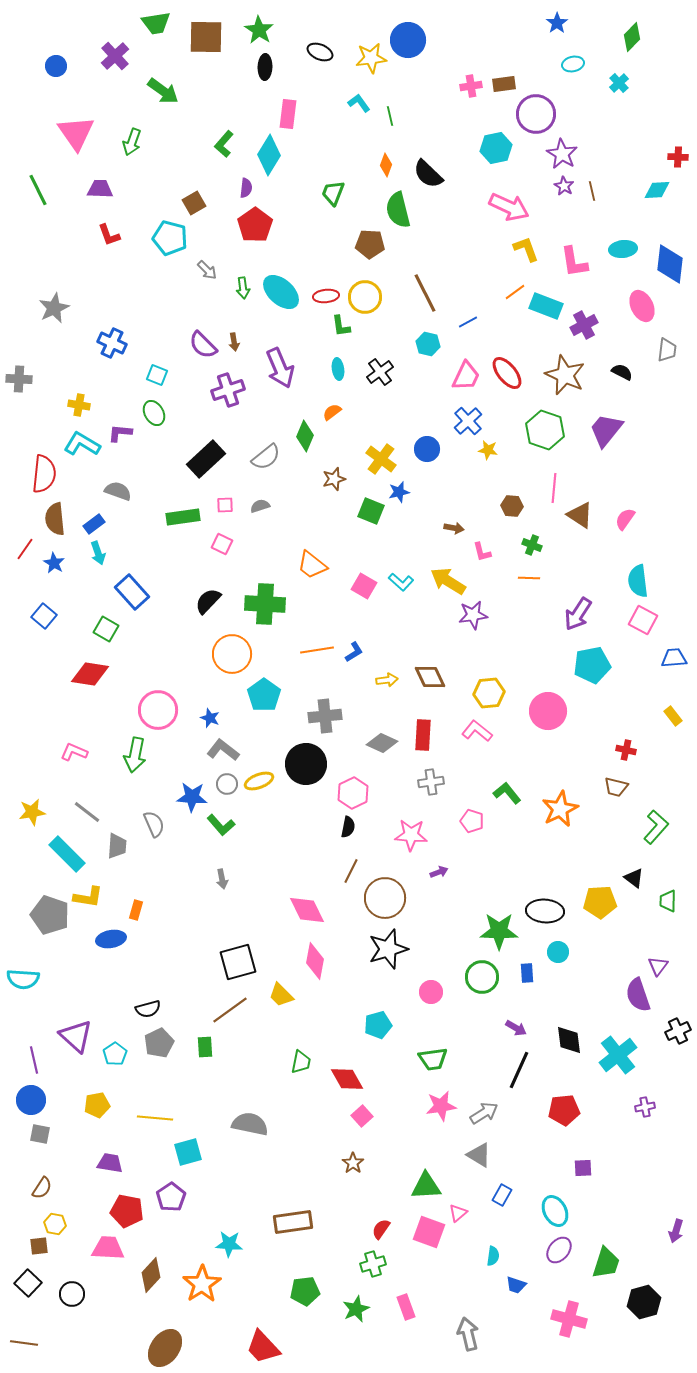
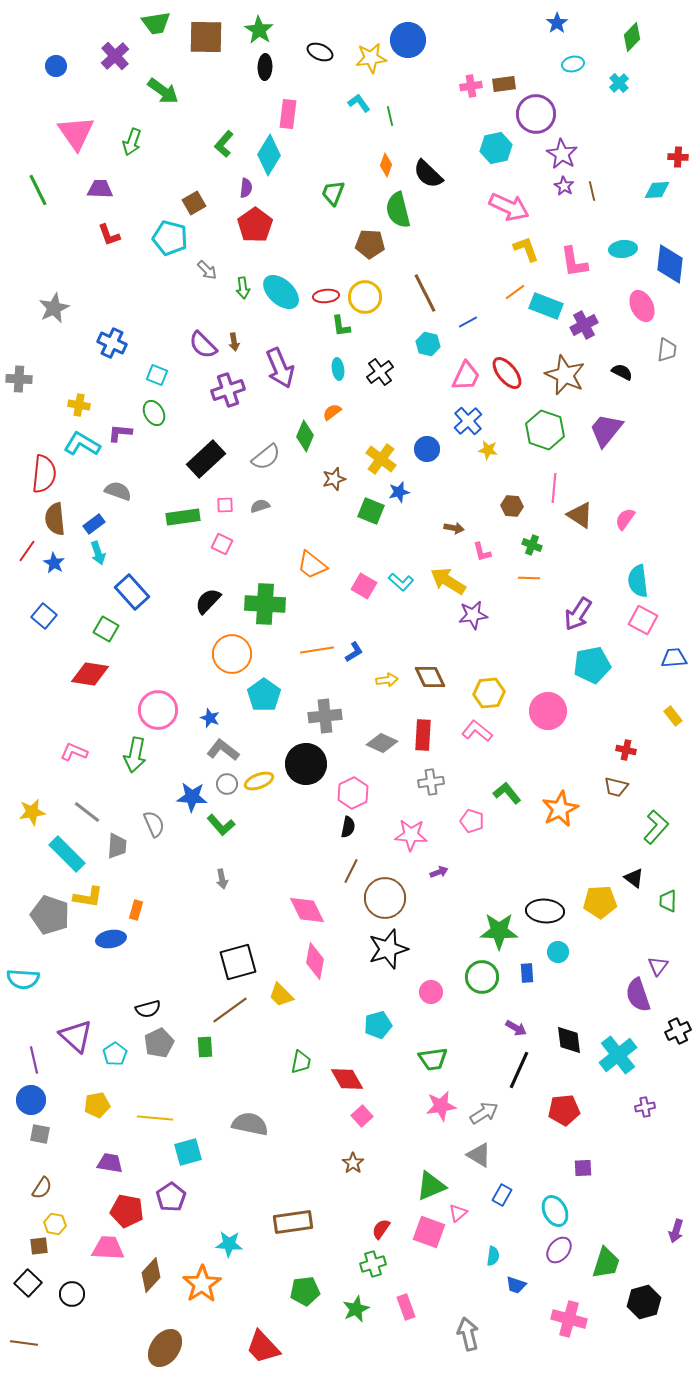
red line at (25, 549): moved 2 px right, 2 px down
green triangle at (426, 1186): moved 5 px right; rotated 20 degrees counterclockwise
